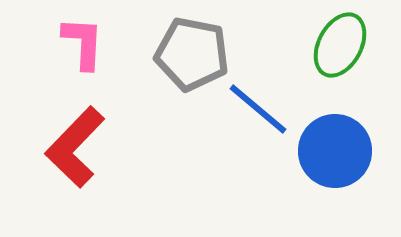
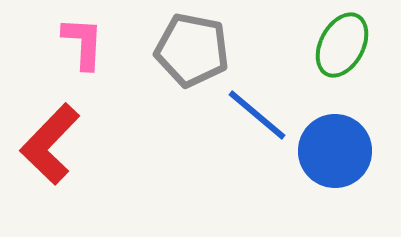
green ellipse: moved 2 px right
gray pentagon: moved 4 px up
blue line: moved 1 px left, 6 px down
red L-shape: moved 25 px left, 3 px up
